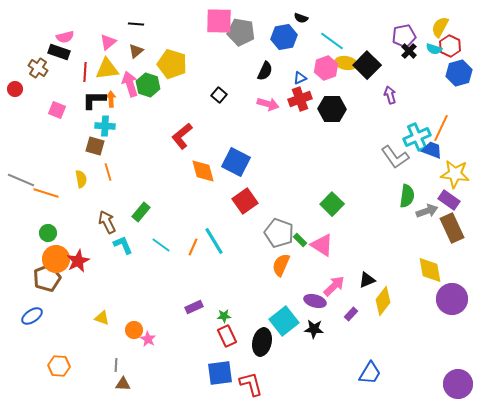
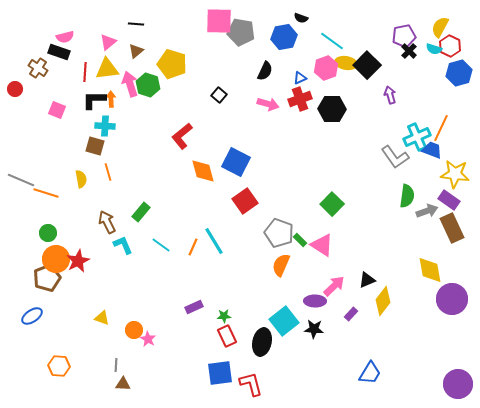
purple ellipse at (315, 301): rotated 15 degrees counterclockwise
